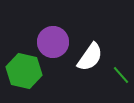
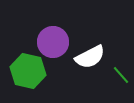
white semicircle: rotated 28 degrees clockwise
green hexagon: moved 4 px right
